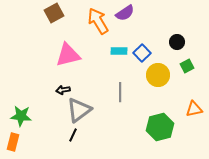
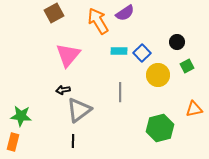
pink triangle: rotated 36 degrees counterclockwise
green hexagon: moved 1 px down
black line: moved 6 px down; rotated 24 degrees counterclockwise
